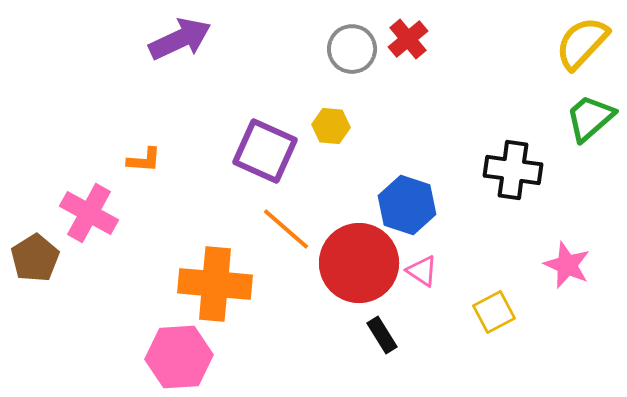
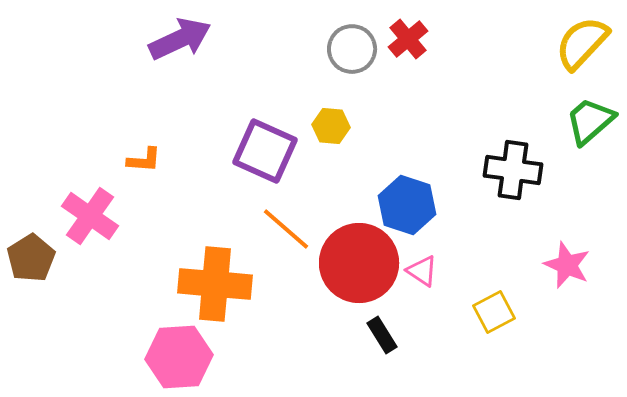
green trapezoid: moved 3 px down
pink cross: moved 1 px right, 3 px down; rotated 6 degrees clockwise
brown pentagon: moved 4 px left
